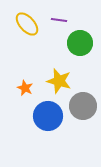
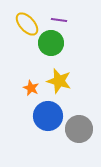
green circle: moved 29 px left
orange star: moved 6 px right
gray circle: moved 4 px left, 23 px down
